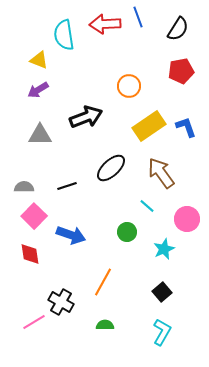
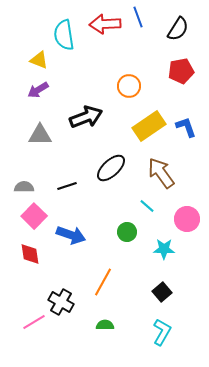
cyan star: rotated 25 degrees clockwise
